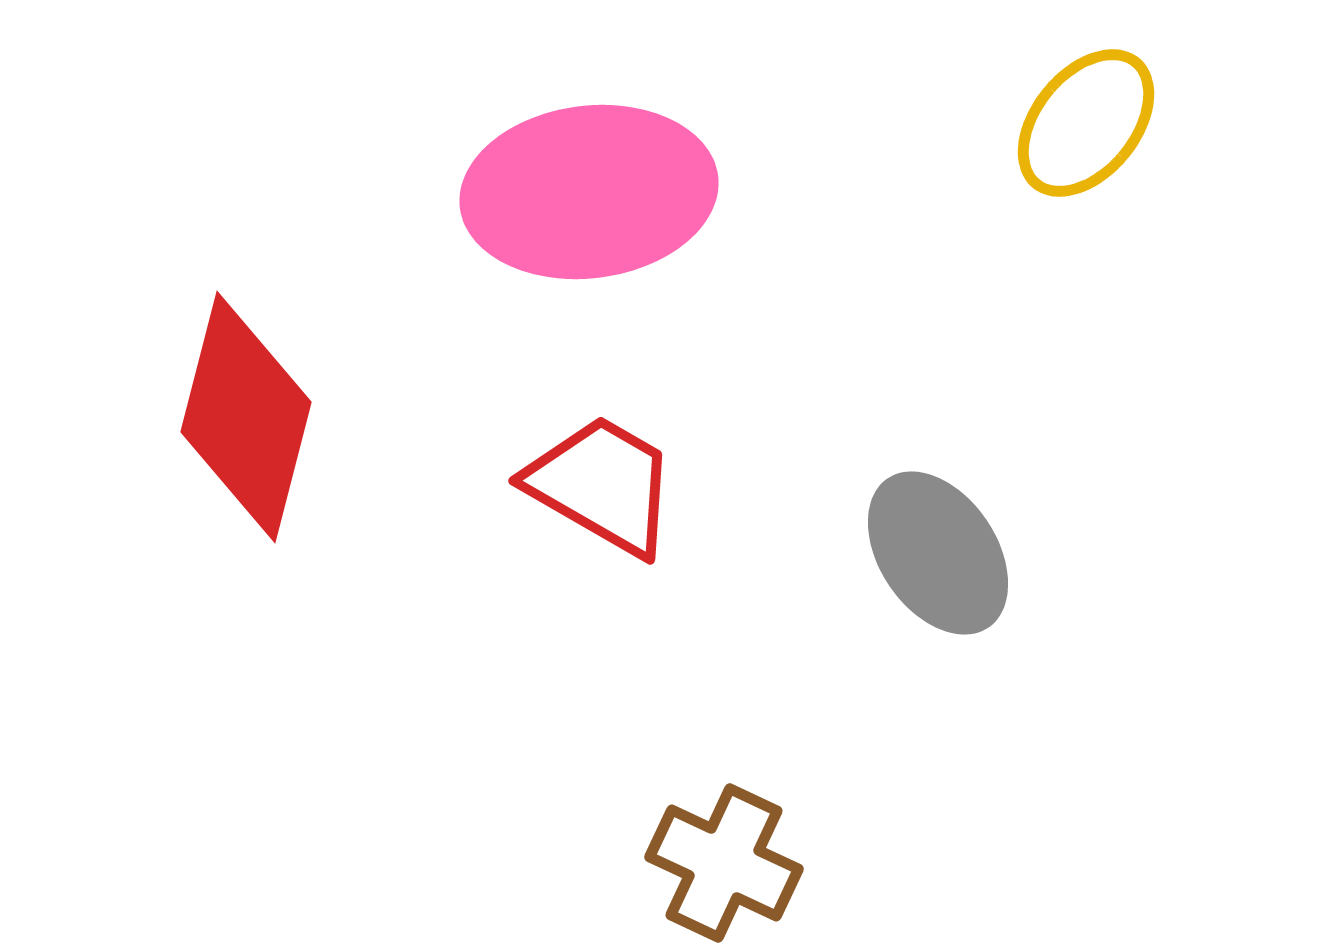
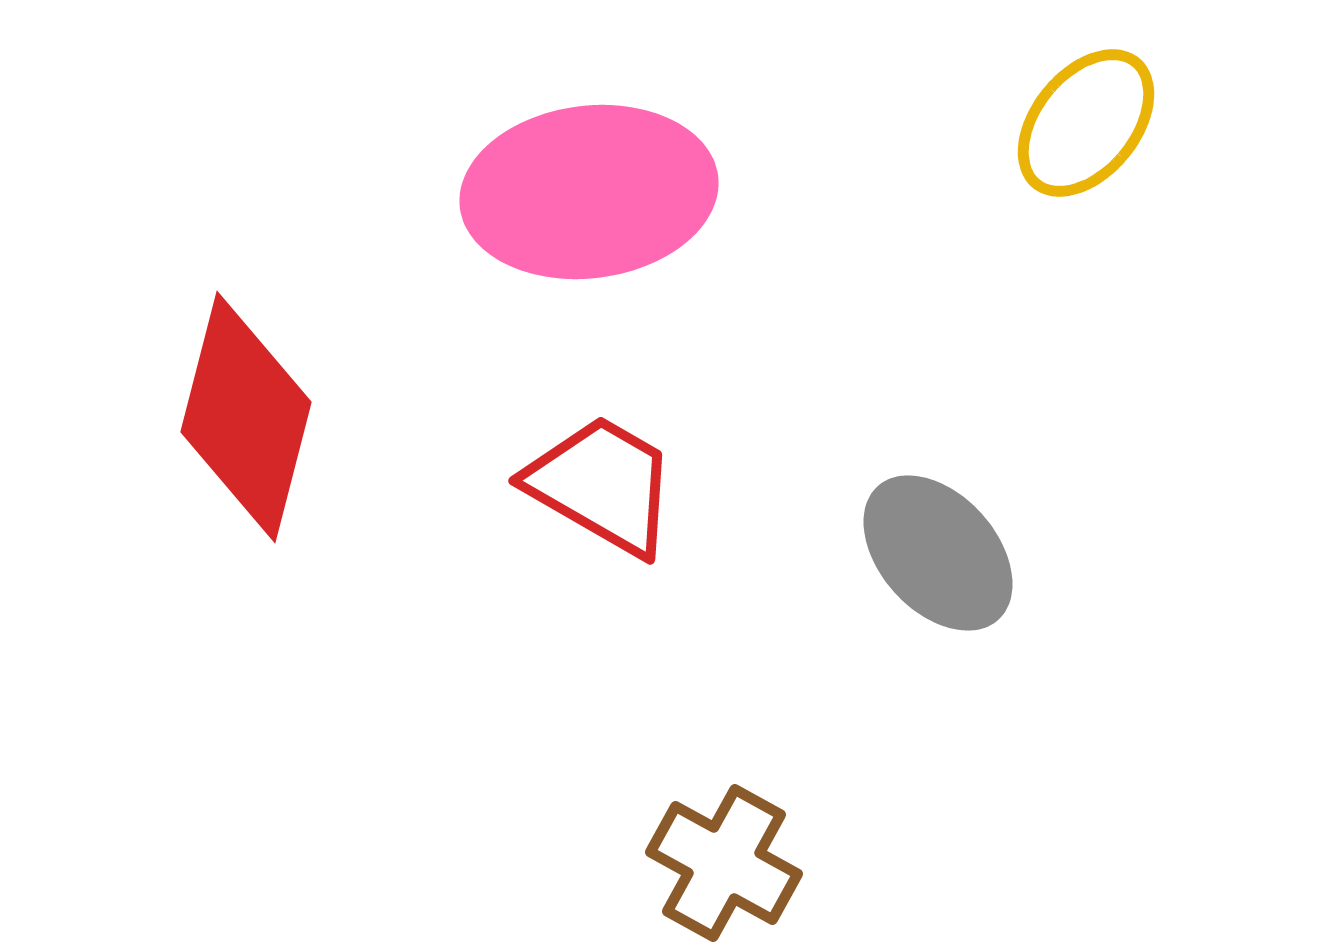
gray ellipse: rotated 8 degrees counterclockwise
brown cross: rotated 4 degrees clockwise
